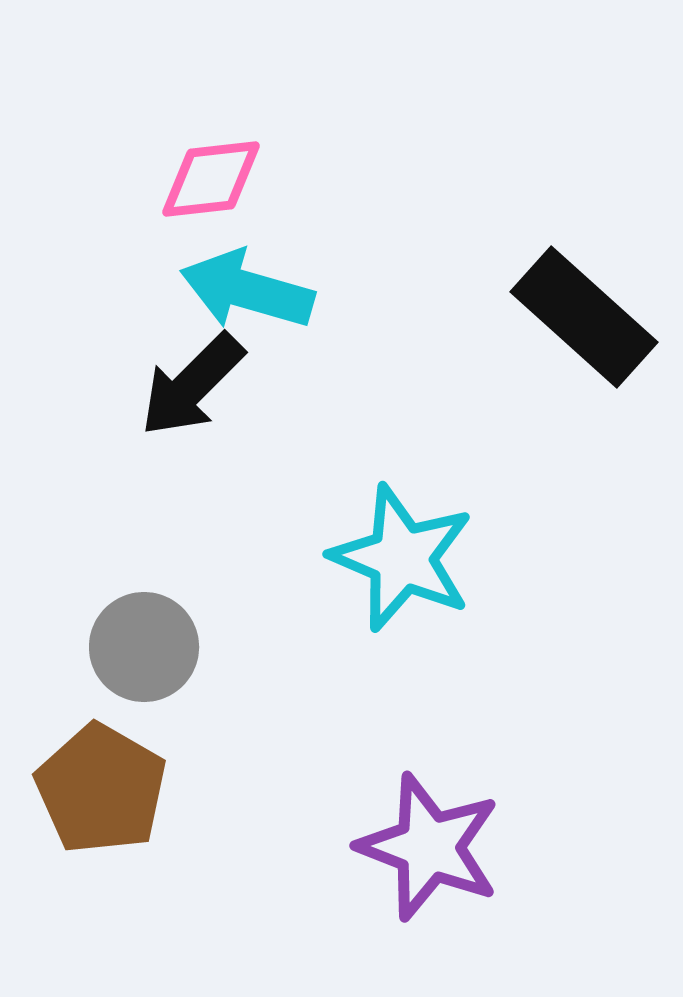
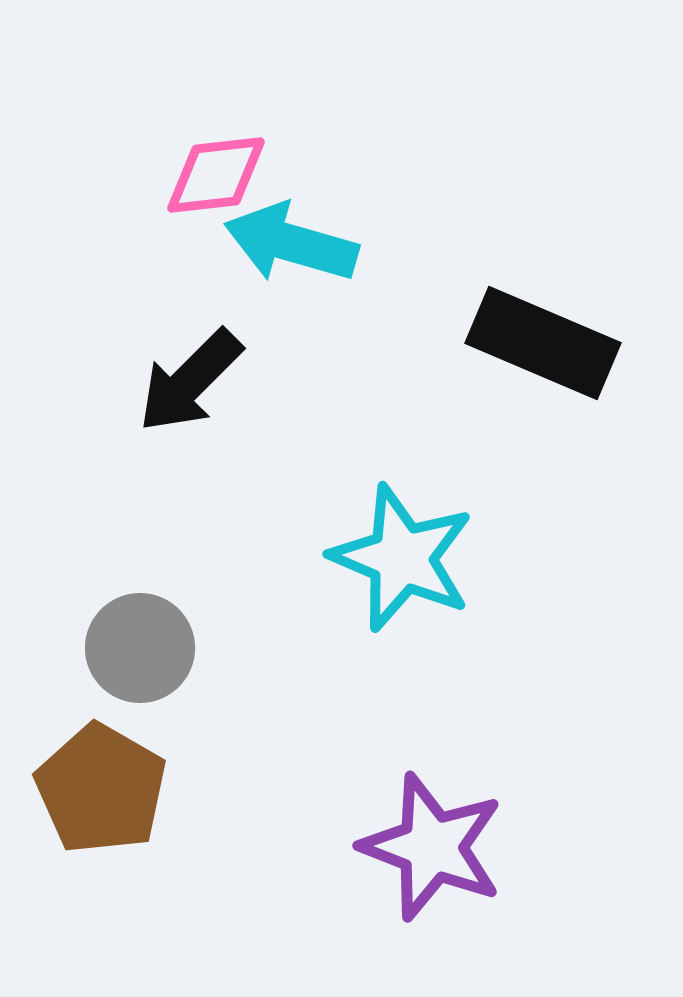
pink diamond: moved 5 px right, 4 px up
cyan arrow: moved 44 px right, 47 px up
black rectangle: moved 41 px left, 26 px down; rotated 19 degrees counterclockwise
black arrow: moved 2 px left, 4 px up
gray circle: moved 4 px left, 1 px down
purple star: moved 3 px right
